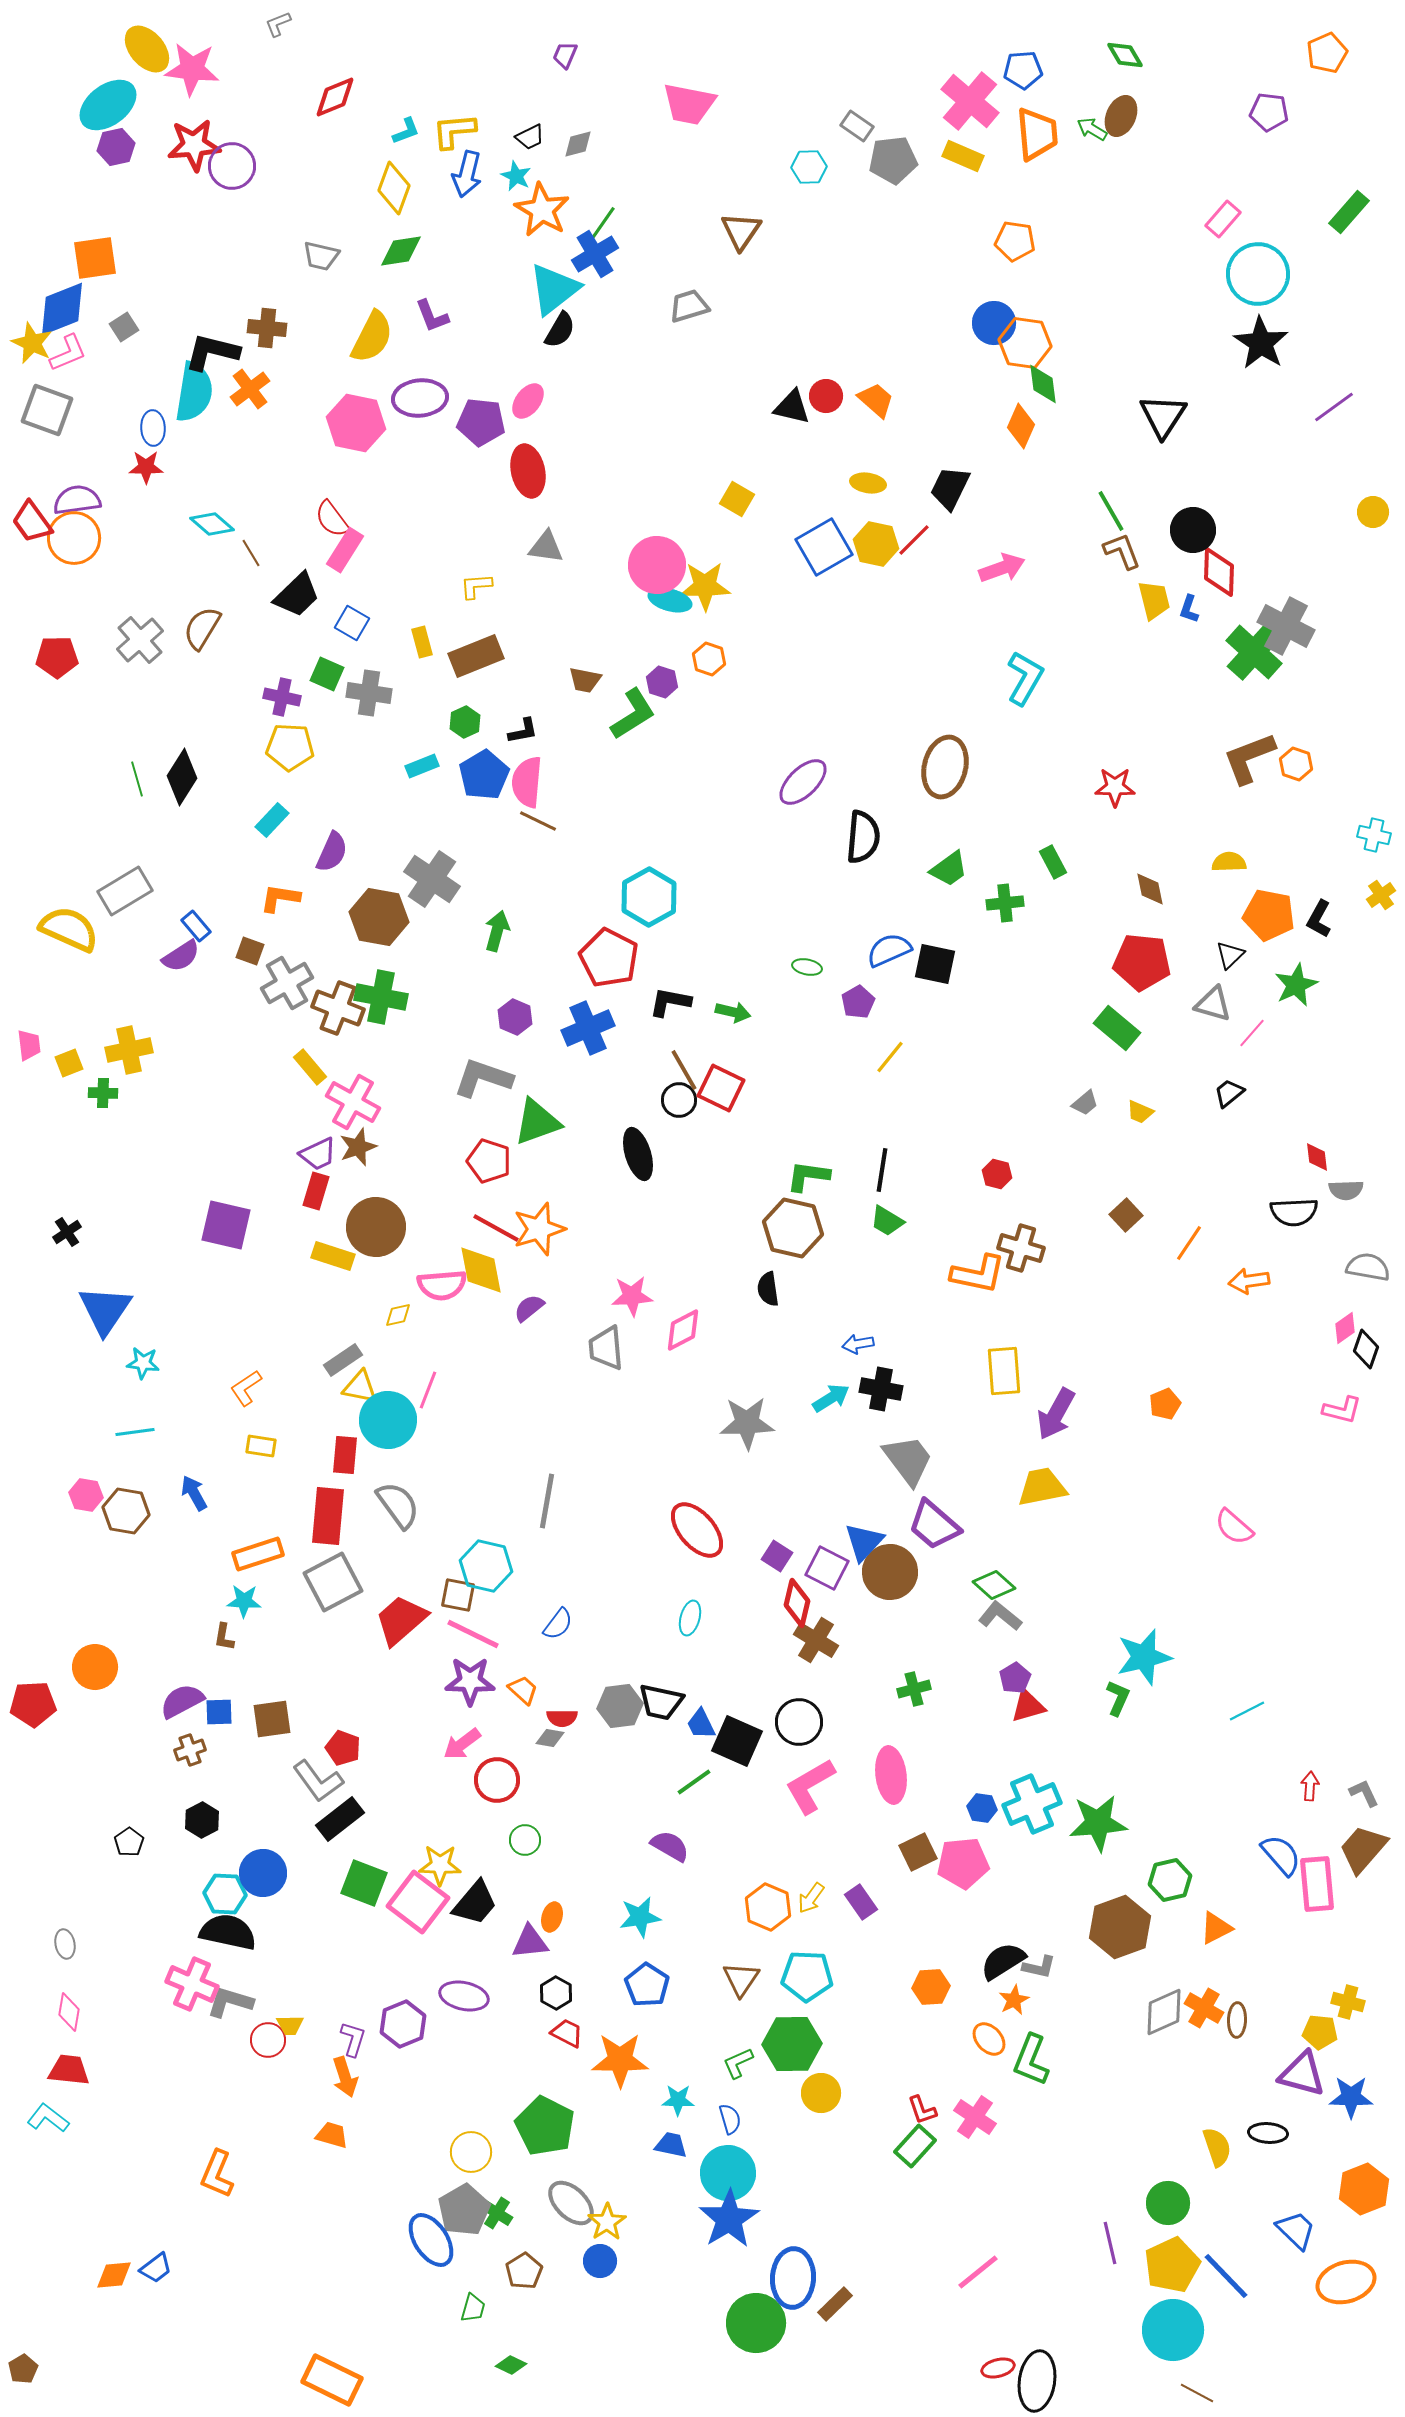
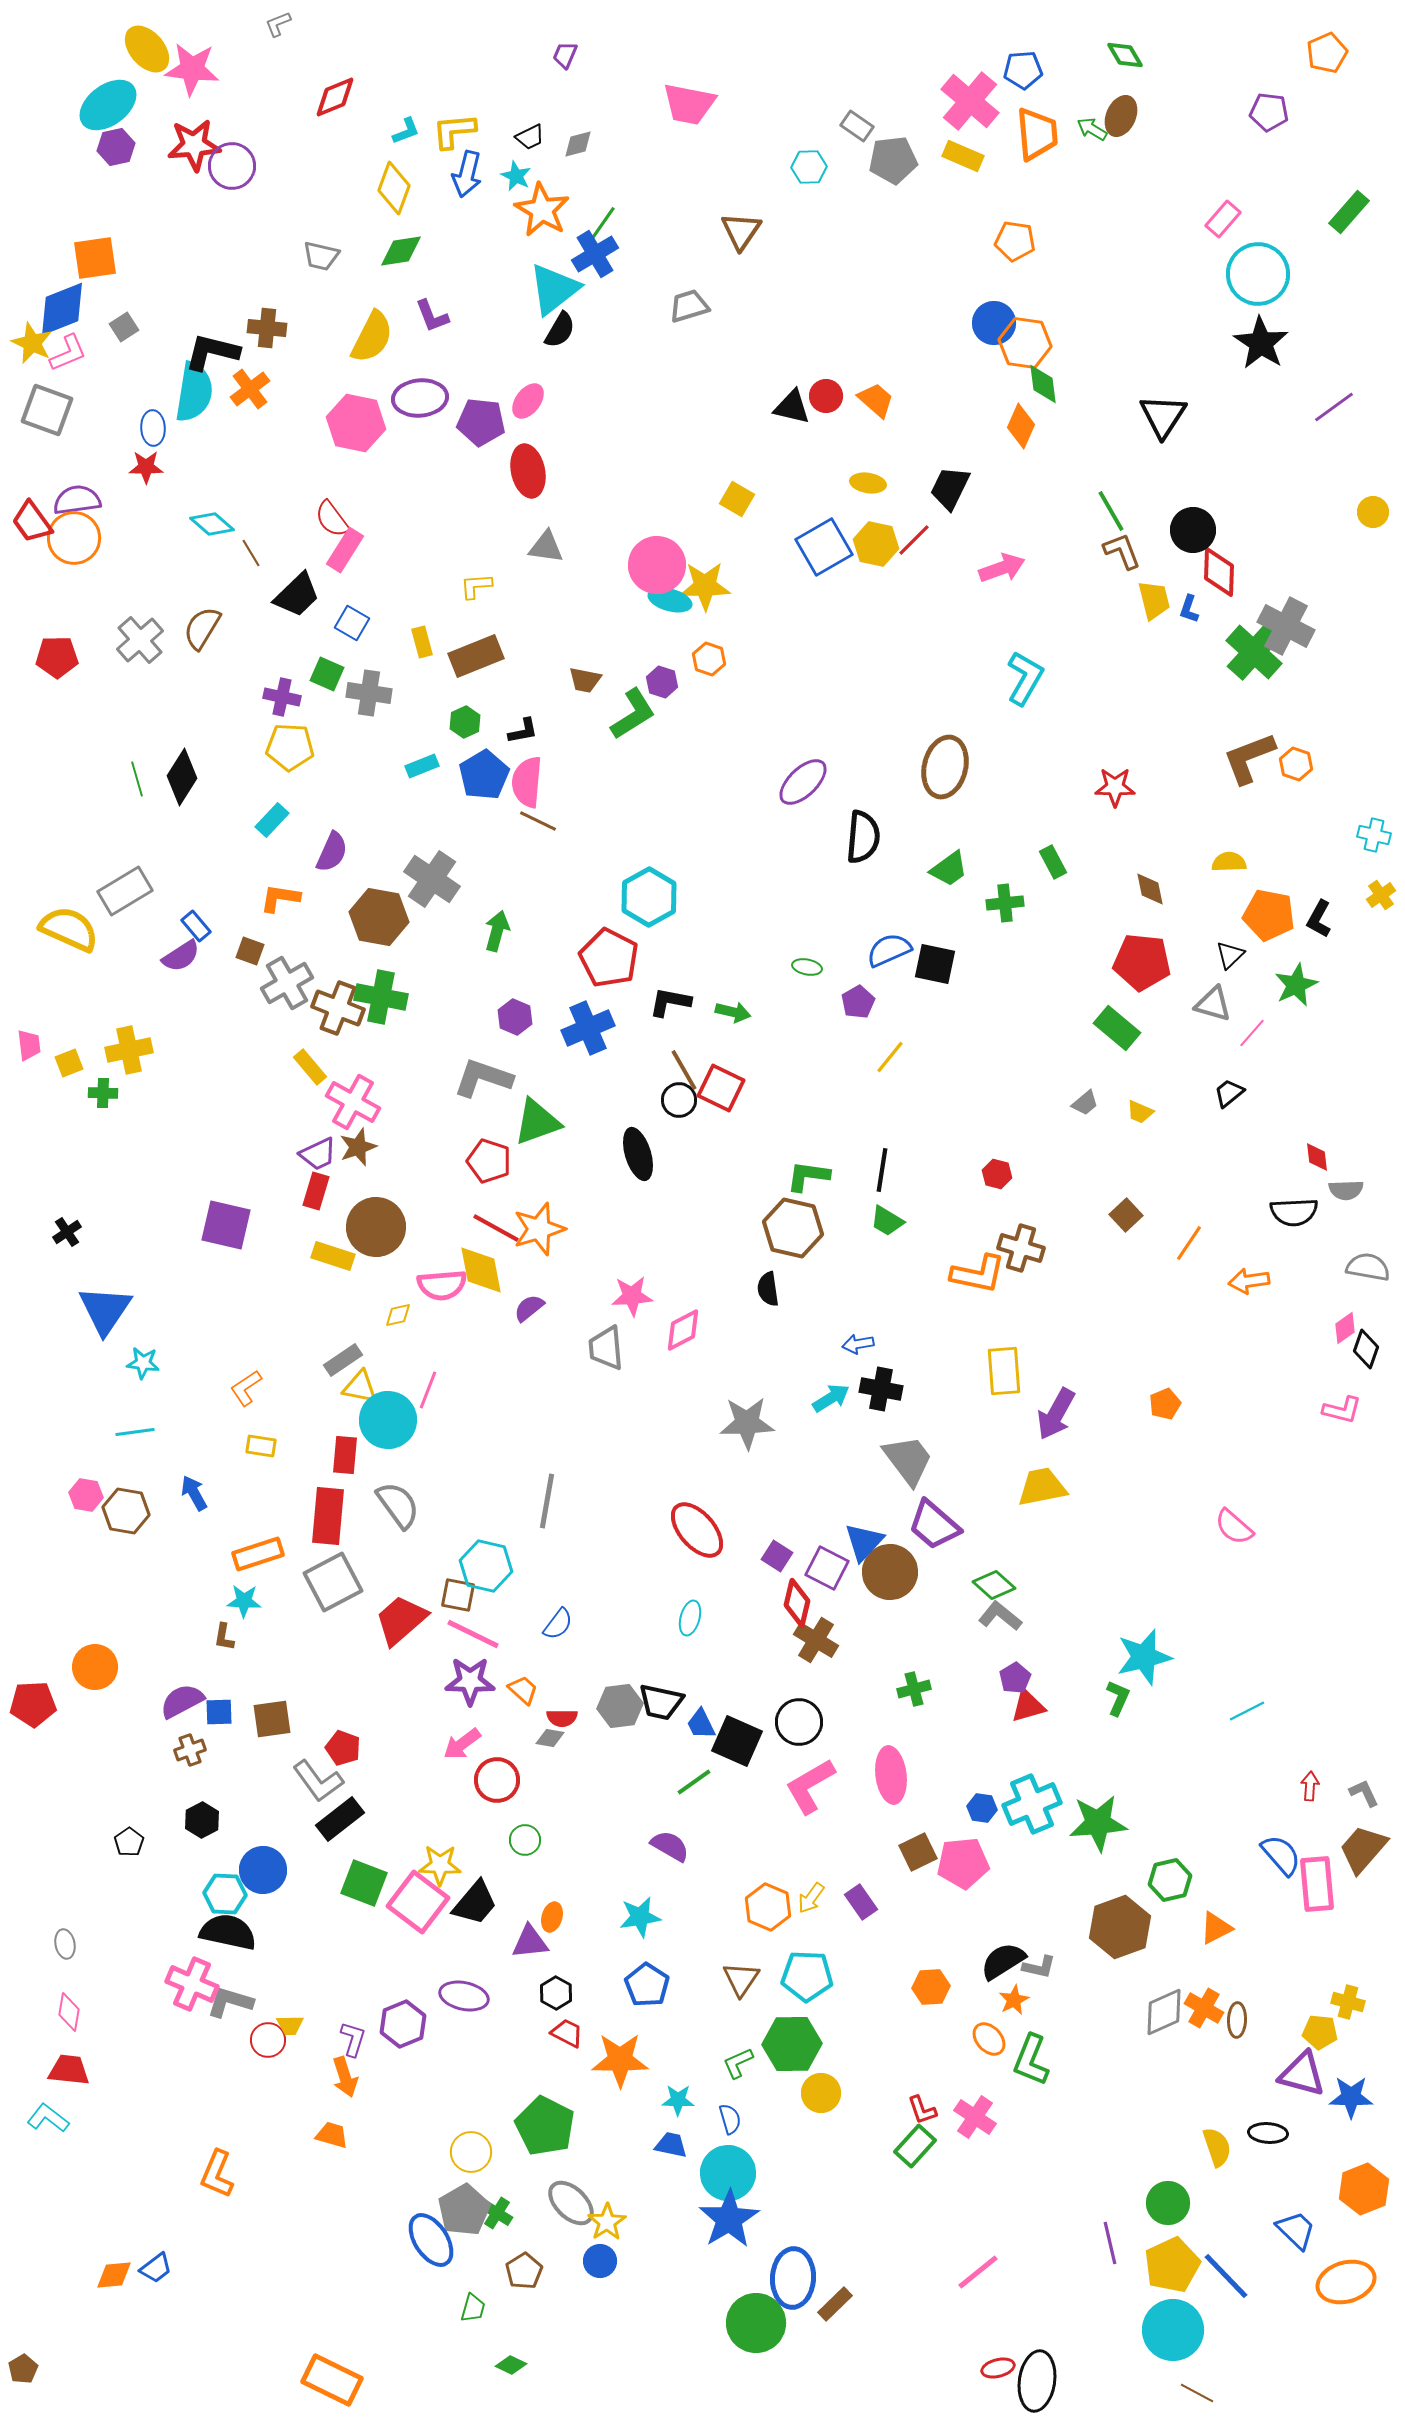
blue circle at (263, 1873): moved 3 px up
